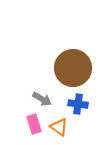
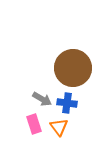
blue cross: moved 11 px left, 1 px up
orange triangle: rotated 18 degrees clockwise
